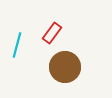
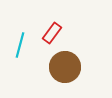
cyan line: moved 3 px right
